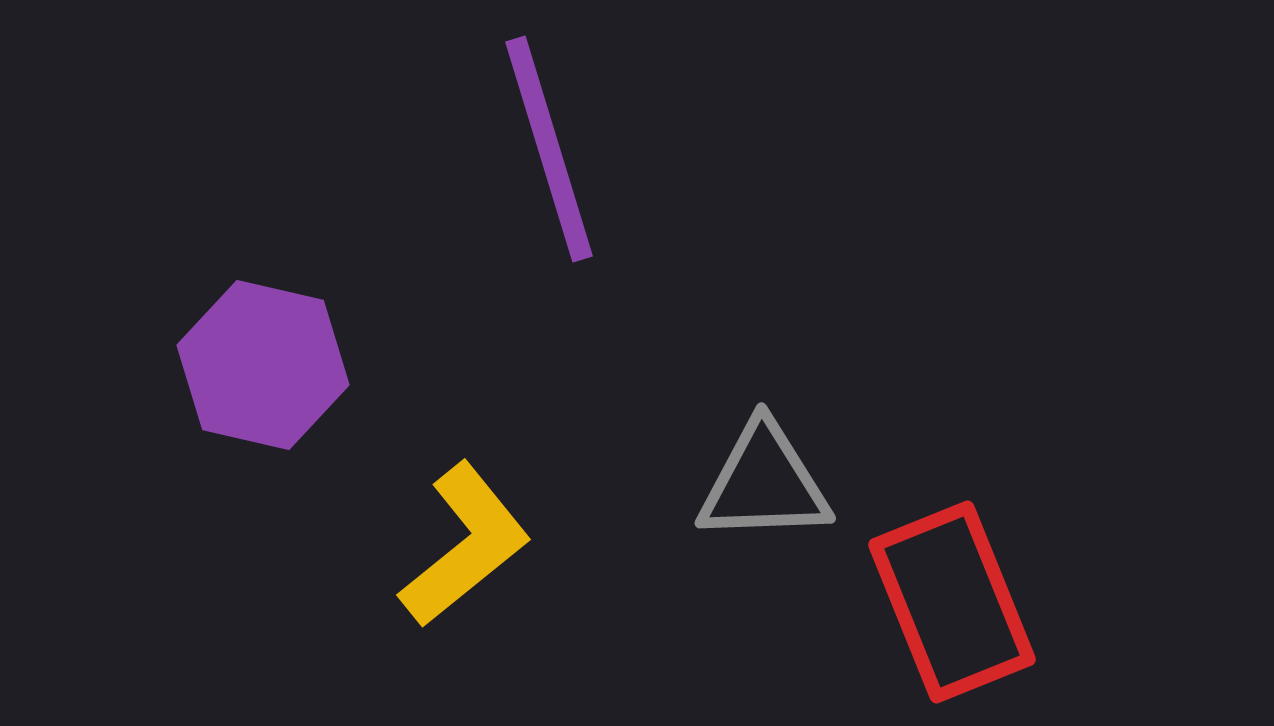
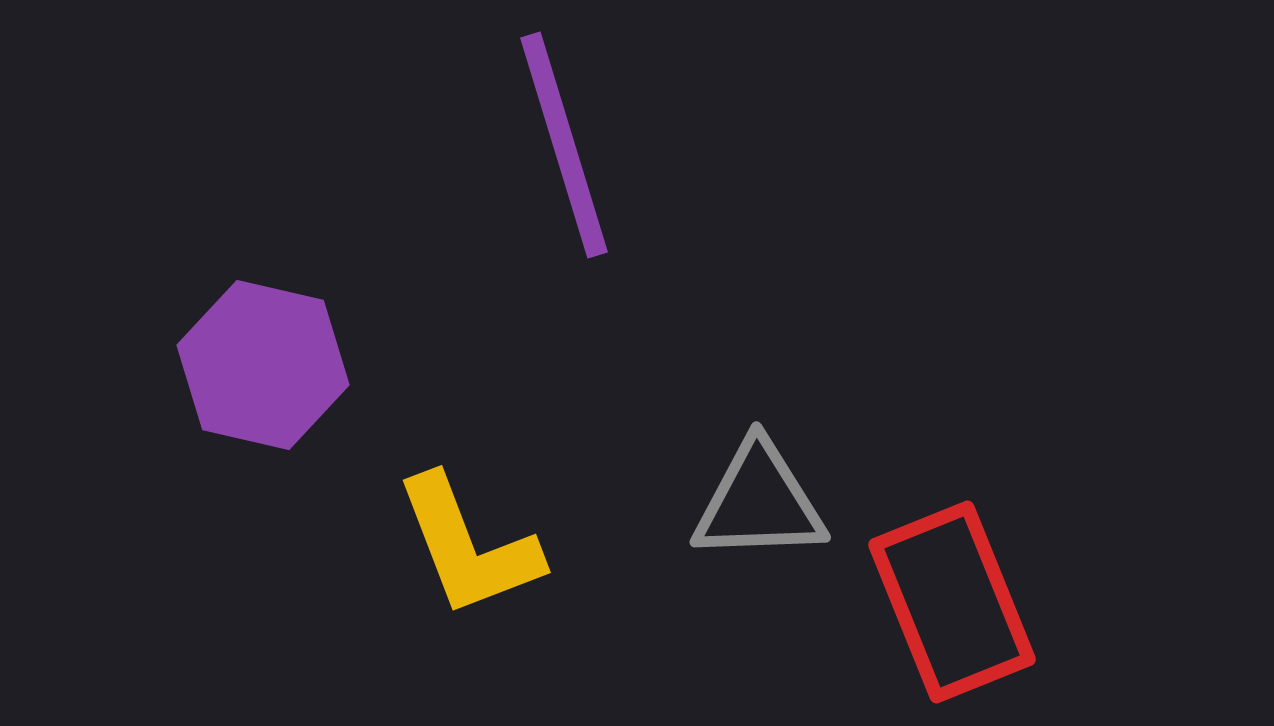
purple line: moved 15 px right, 4 px up
gray triangle: moved 5 px left, 19 px down
yellow L-shape: moved 3 px right, 1 px down; rotated 108 degrees clockwise
